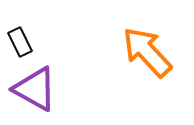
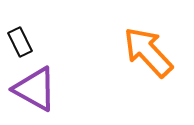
orange arrow: moved 1 px right
